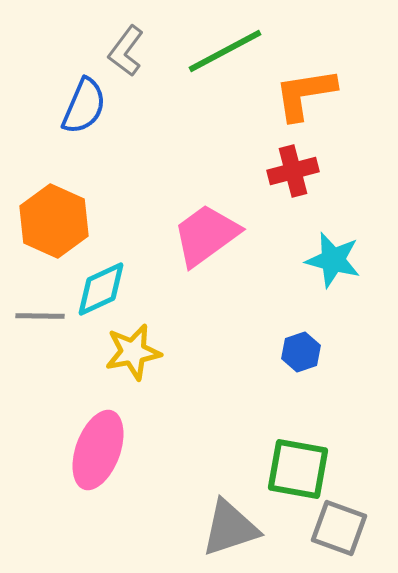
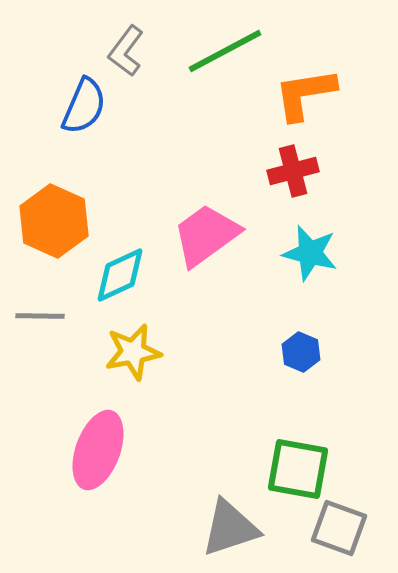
cyan star: moved 23 px left, 7 px up
cyan diamond: moved 19 px right, 14 px up
blue hexagon: rotated 18 degrees counterclockwise
